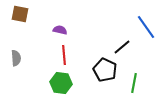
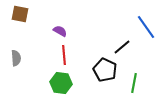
purple semicircle: moved 1 px down; rotated 16 degrees clockwise
